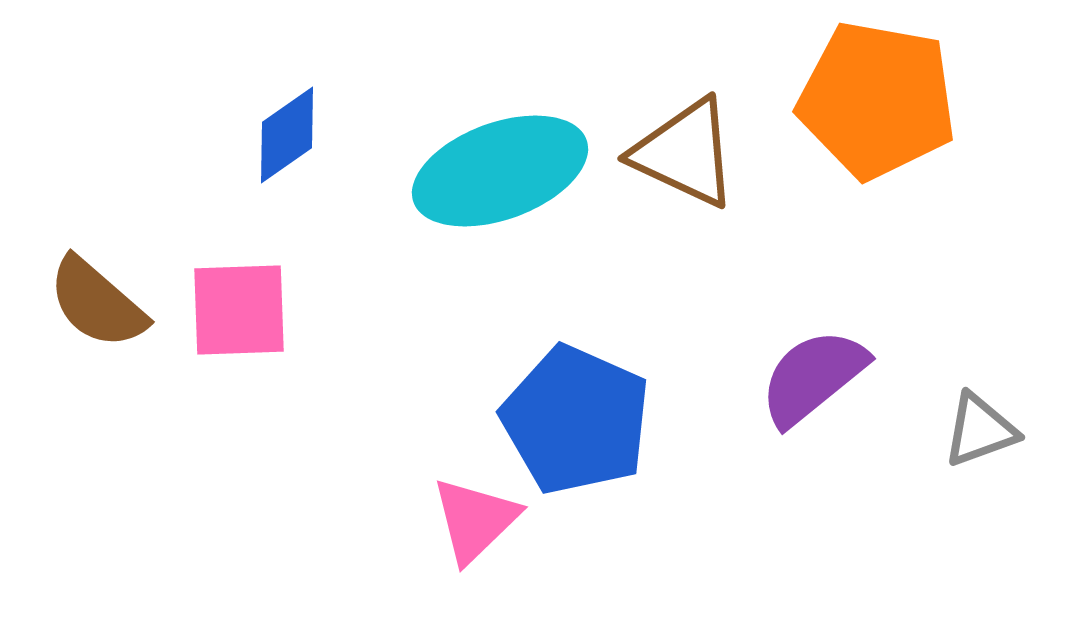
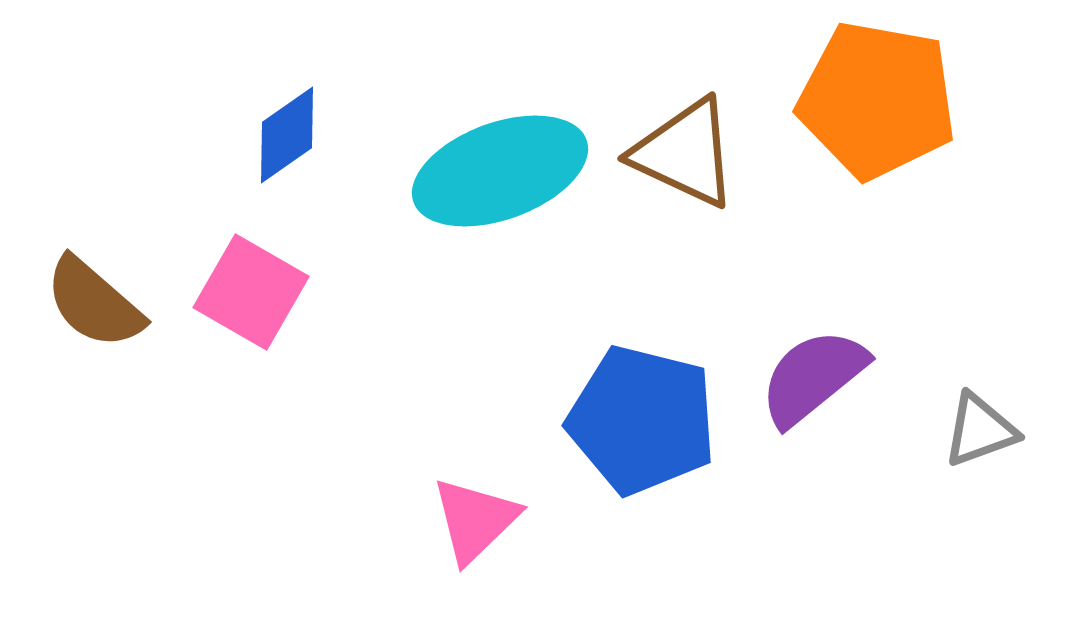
brown semicircle: moved 3 px left
pink square: moved 12 px right, 18 px up; rotated 32 degrees clockwise
blue pentagon: moved 66 px right; rotated 10 degrees counterclockwise
